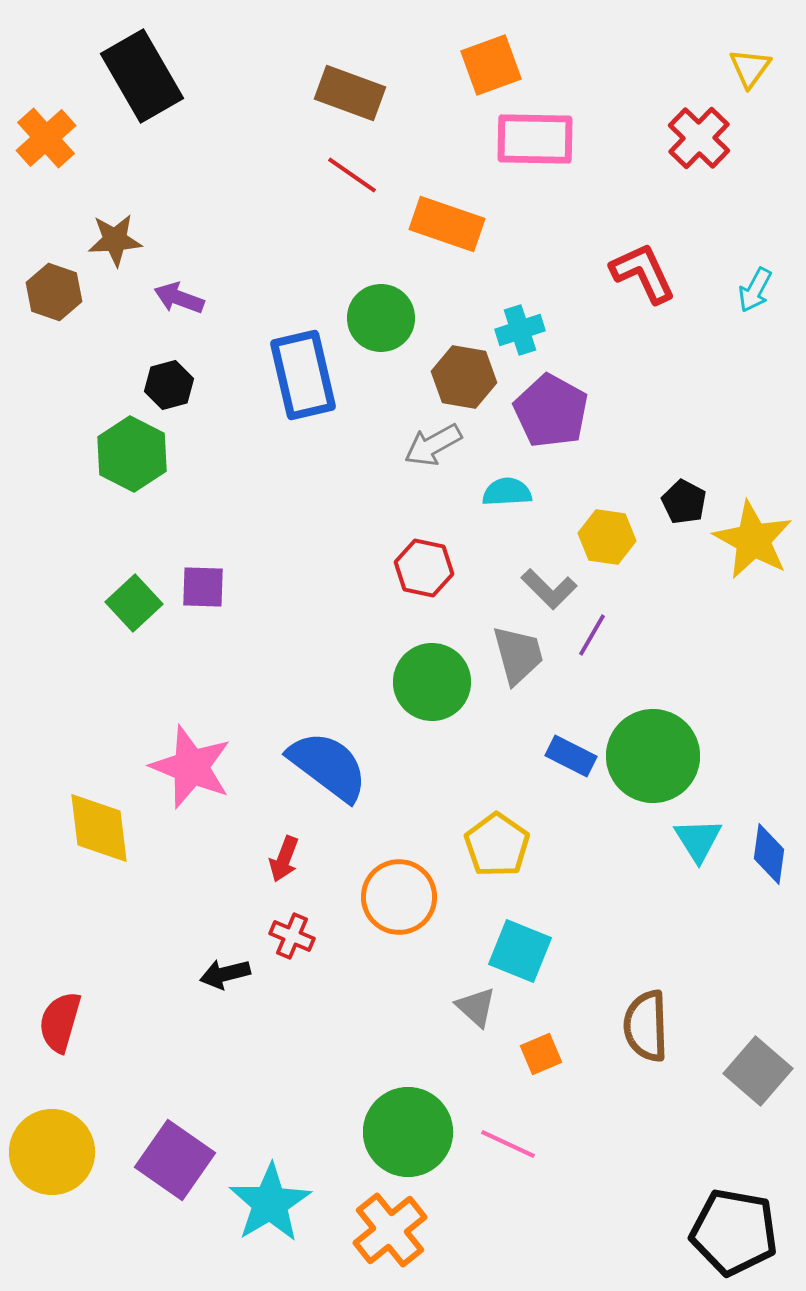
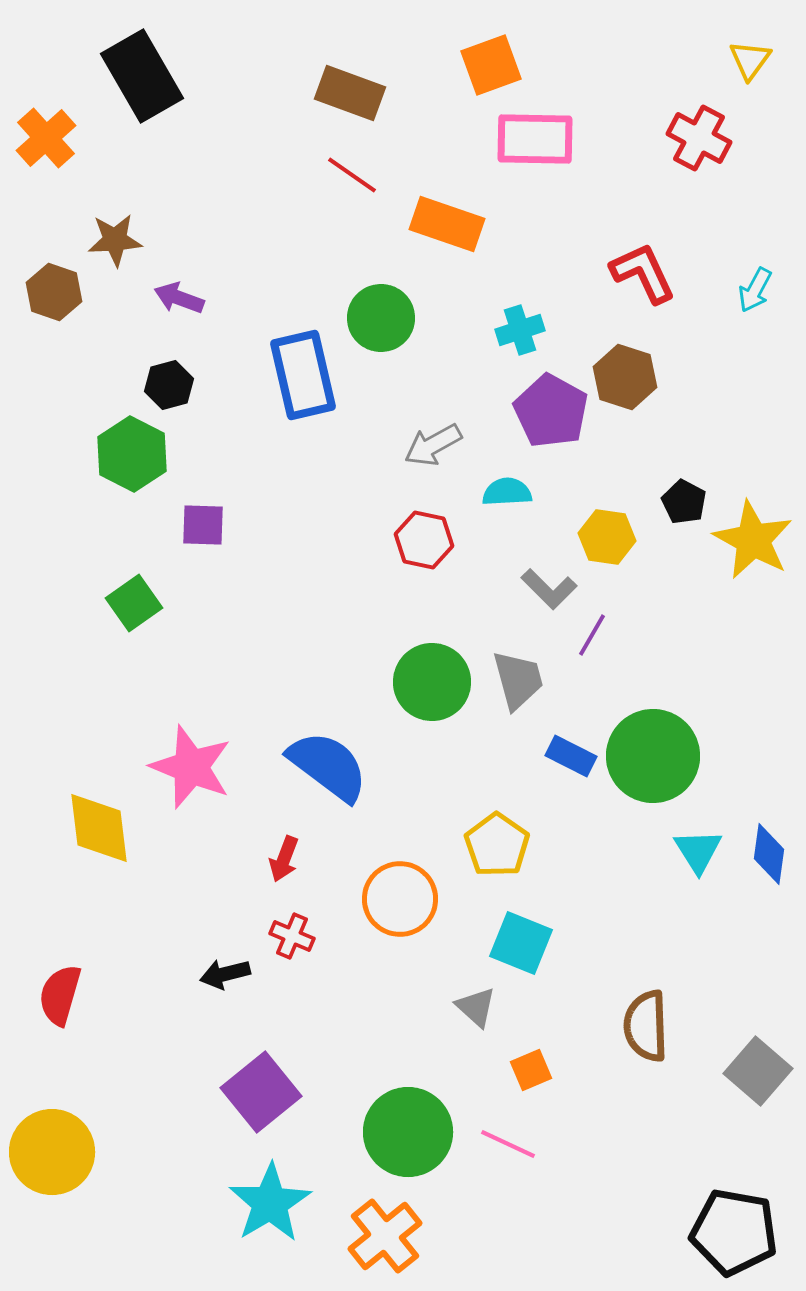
yellow triangle at (750, 68): moved 8 px up
red cross at (699, 138): rotated 16 degrees counterclockwise
brown hexagon at (464, 377): moved 161 px right; rotated 8 degrees clockwise
red hexagon at (424, 568): moved 28 px up
purple square at (203, 587): moved 62 px up
green square at (134, 603): rotated 8 degrees clockwise
gray trapezoid at (518, 655): moved 25 px down
cyan triangle at (698, 840): moved 11 px down
orange circle at (399, 897): moved 1 px right, 2 px down
cyan square at (520, 951): moved 1 px right, 8 px up
red semicircle at (60, 1022): moved 27 px up
orange square at (541, 1054): moved 10 px left, 16 px down
purple square at (175, 1160): moved 86 px right, 68 px up; rotated 16 degrees clockwise
orange cross at (390, 1230): moved 5 px left, 6 px down
